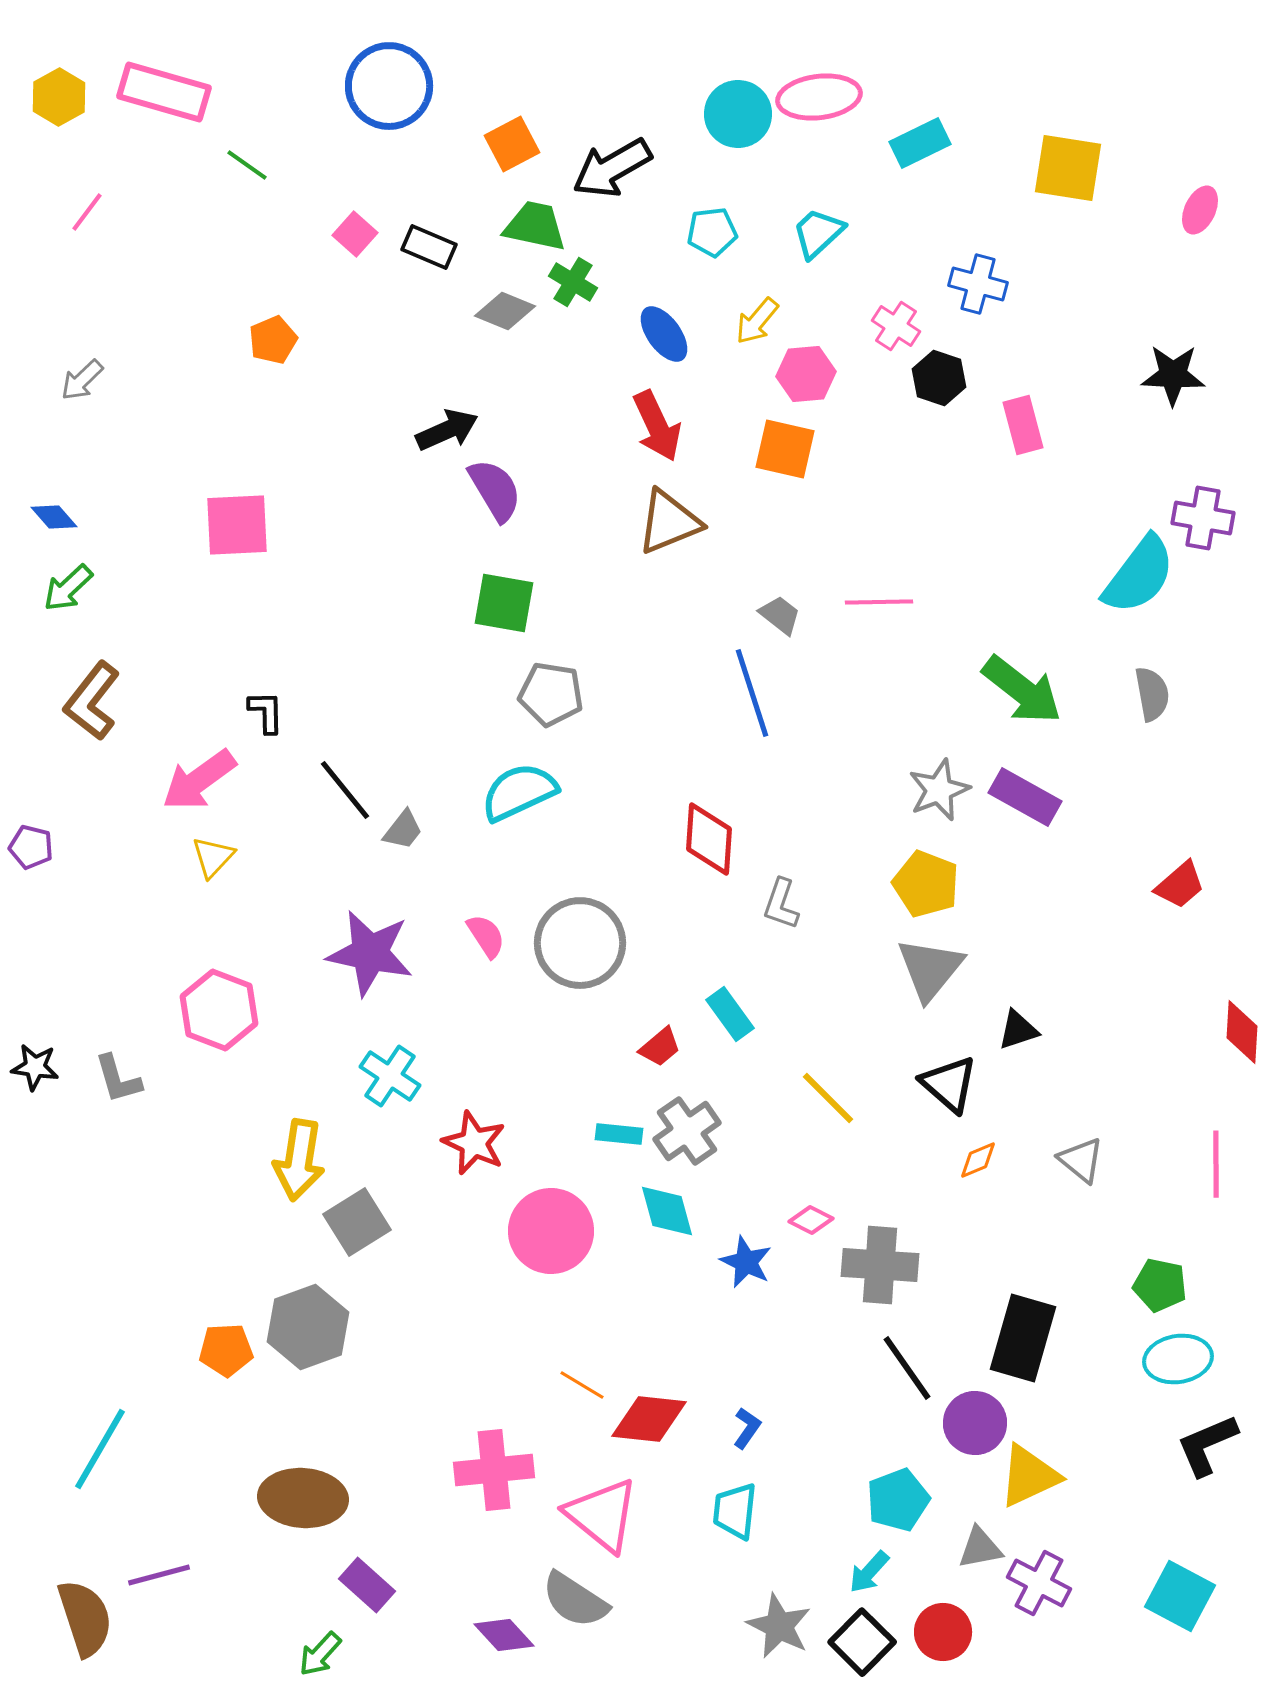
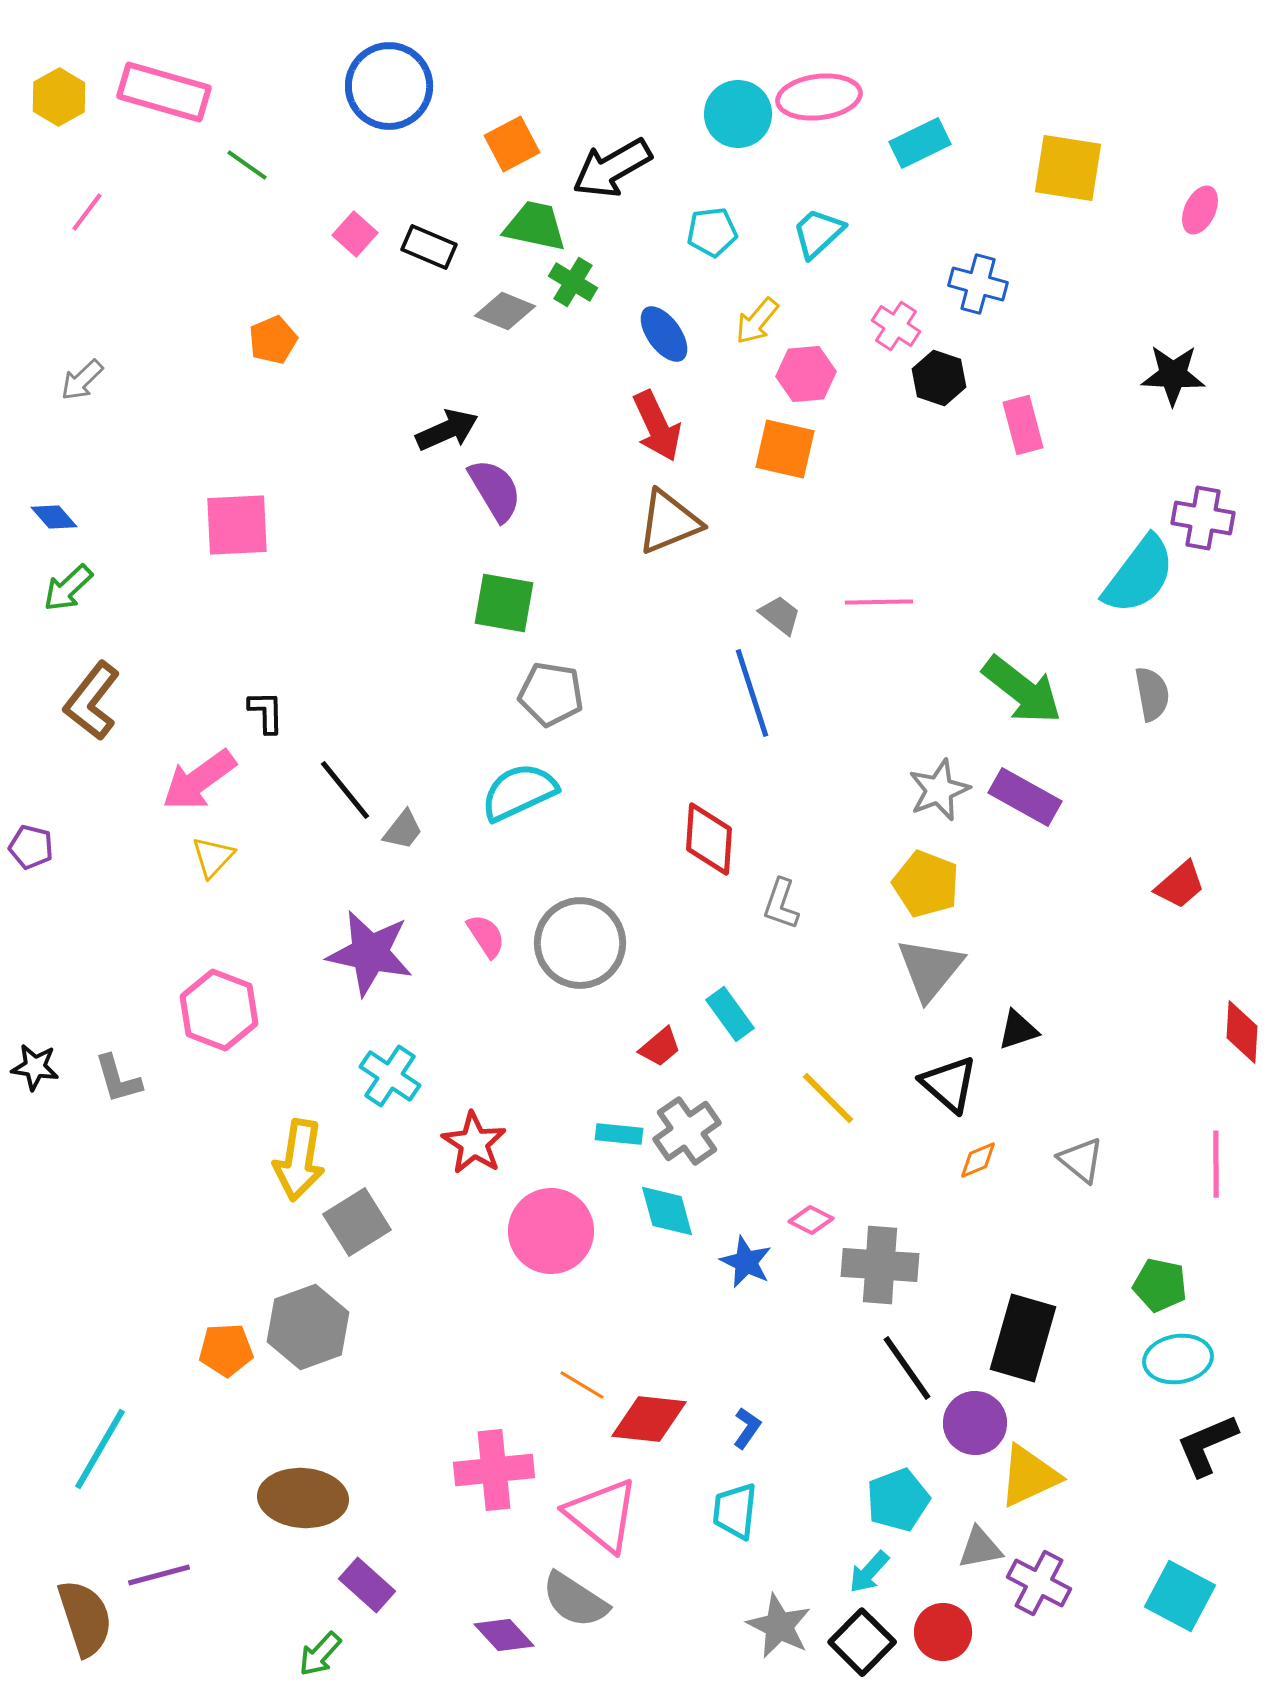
red star at (474, 1143): rotated 8 degrees clockwise
